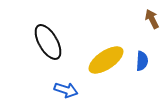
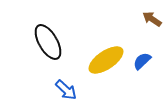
brown arrow: rotated 30 degrees counterclockwise
blue semicircle: rotated 138 degrees counterclockwise
blue arrow: rotated 25 degrees clockwise
